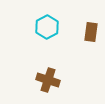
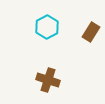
brown rectangle: rotated 24 degrees clockwise
